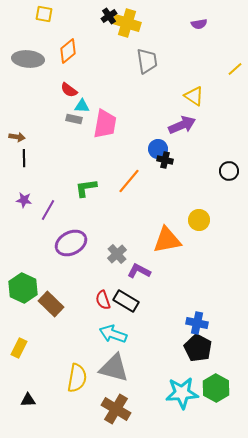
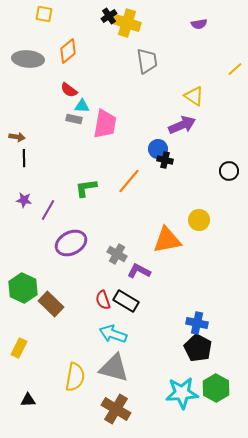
gray cross at (117, 254): rotated 18 degrees counterclockwise
yellow semicircle at (77, 378): moved 2 px left, 1 px up
